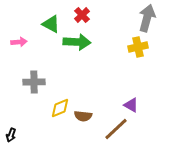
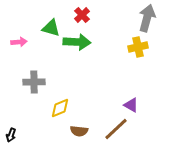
green triangle: moved 4 px down; rotated 12 degrees counterclockwise
brown semicircle: moved 4 px left, 15 px down
